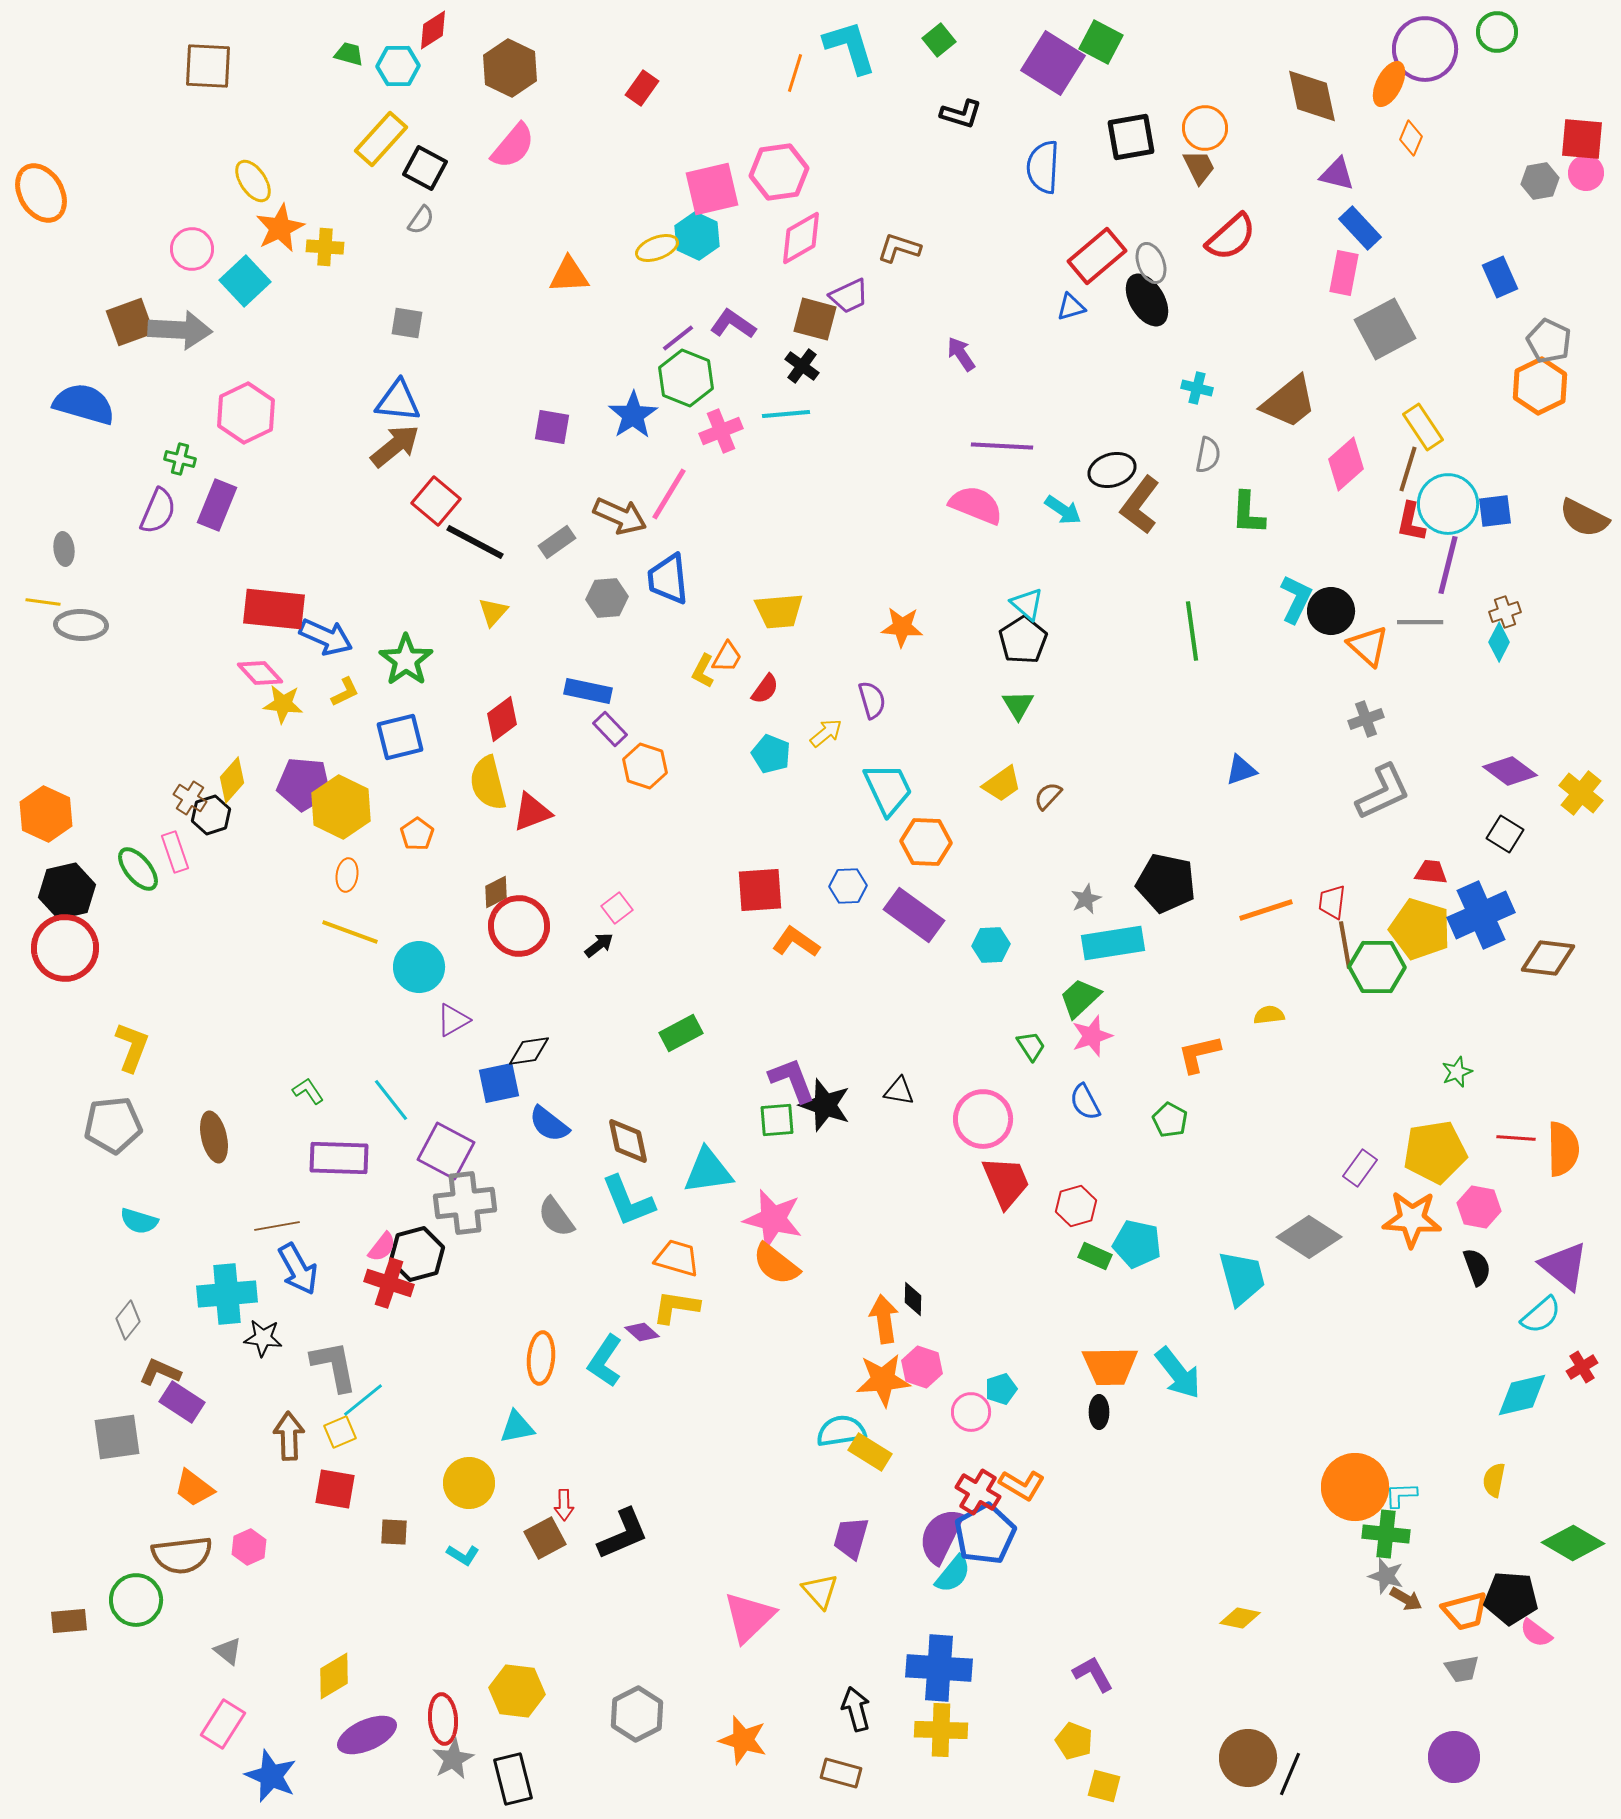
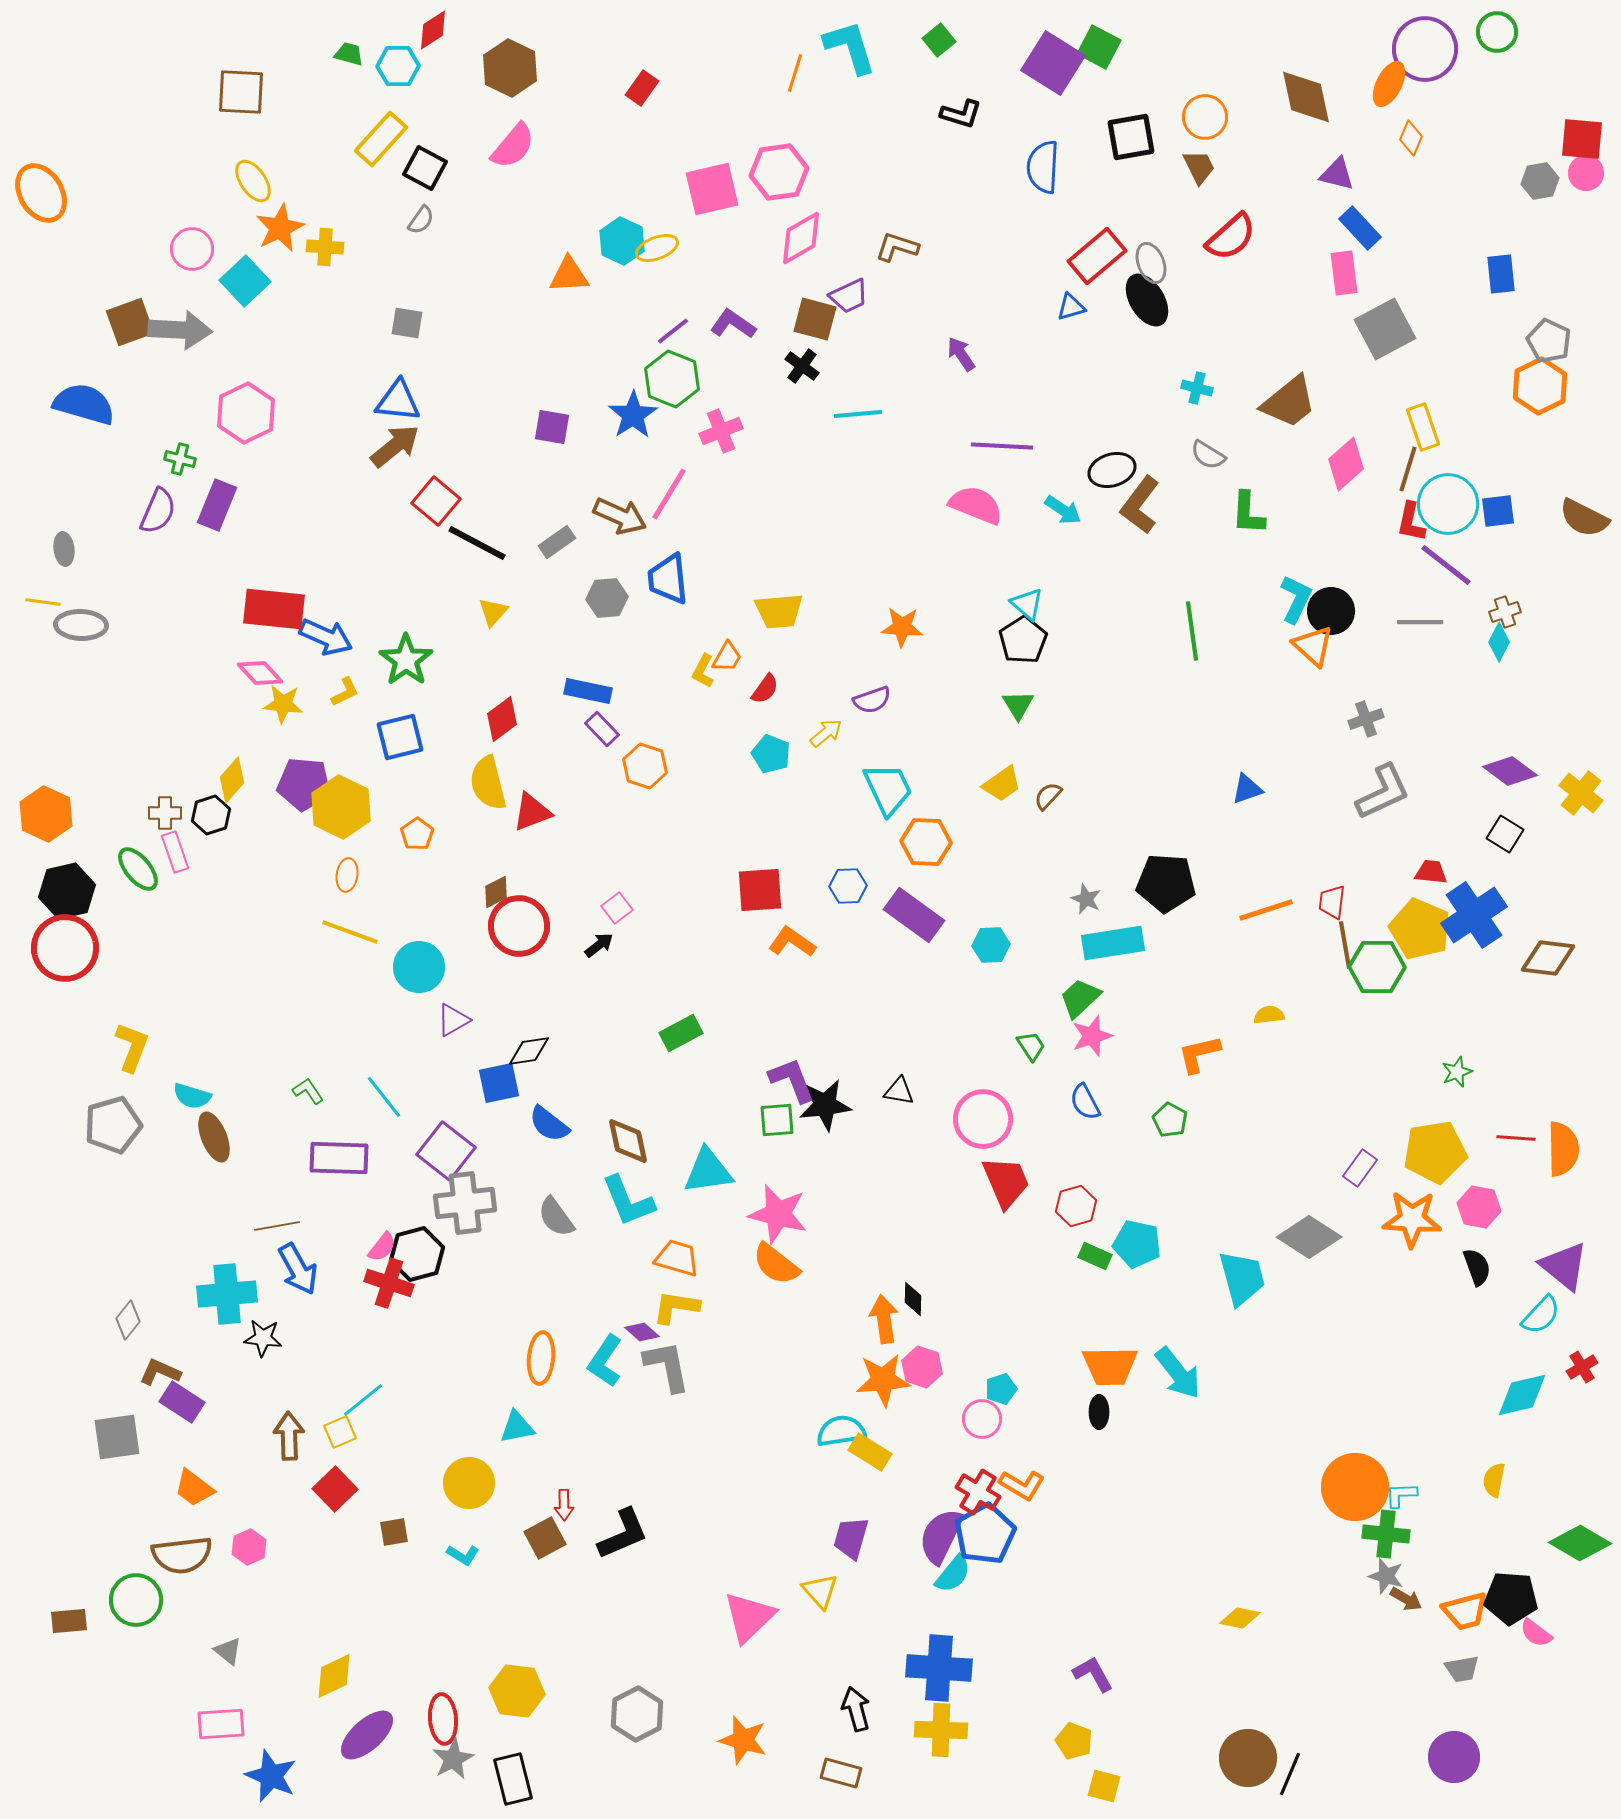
green square at (1101, 42): moved 2 px left, 5 px down
brown square at (208, 66): moved 33 px right, 26 px down
brown diamond at (1312, 96): moved 6 px left, 1 px down
orange circle at (1205, 128): moved 11 px up
cyan hexagon at (697, 236): moved 75 px left, 5 px down
brown L-shape at (899, 248): moved 2 px left, 1 px up
pink rectangle at (1344, 273): rotated 18 degrees counterclockwise
blue rectangle at (1500, 277): moved 1 px right, 3 px up; rotated 18 degrees clockwise
purple line at (678, 338): moved 5 px left, 7 px up
green hexagon at (686, 378): moved 14 px left, 1 px down
cyan line at (786, 414): moved 72 px right
yellow rectangle at (1423, 427): rotated 15 degrees clockwise
gray semicircle at (1208, 455): rotated 111 degrees clockwise
blue square at (1495, 511): moved 3 px right
black line at (475, 542): moved 2 px right, 1 px down
purple line at (1448, 565): moved 2 px left; rotated 66 degrees counterclockwise
orange triangle at (1368, 646): moved 55 px left
purple semicircle at (872, 700): rotated 87 degrees clockwise
purple rectangle at (610, 729): moved 8 px left
blue triangle at (1241, 770): moved 6 px right, 19 px down
brown cross at (190, 798): moved 25 px left, 15 px down; rotated 32 degrees counterclockwise
black pentagon at (1166, 883): rotated 8 degrees counterclockwise
gray star at (1086, 899): rotated 24 degrees counterclockwise
blue cross at (1481, 915): moved 7 px left; rotated 10 degrees counterclockwise
yellow pentagon at (1420, 929): rotated 6 degrees clockwise
orange L-shape at (796, 942): moved 4 px left
cyan line at (391, 1100): moved 7 px left, 3 px up
black star at (825, 1105): rotated 26 degrees counterclockwise
gray pentagon at (113, 1125): rotated 10 degrees counterclockwise
brown ellipse at (214, 1137): rotated 9 degrees counterclockwise
purple square at (446, 1151): rotated 10 degrees clockwise
pink star at (773, 1219): moved 5 px right, 5 px up
cyan semicircle at (139, 1221): moved 53 px right, 125 px up
cyan semicircle at (1541, 1315): rotated 6 degrees counterclockwise
gray L-shape at (334, 1366): moved 333 px right
pink circle at (971, 1412): moved 11 px right, 7 px down
red square at (335, 1489): rotated 36 degrees clockwise
brown square at (394, 1532): rotated 12 degrees counterclockwise
green diamond at (1573, 1543): moved 7 px right
yellow diamond at (334, 1676): rotated 6 degrees clockwise
pink rectangle at (223, 1724): moved 2 px left; rotated 54 degrees clockwise
purple ellipse at (367, 1735): rotated 18 degrees counterclockwise
